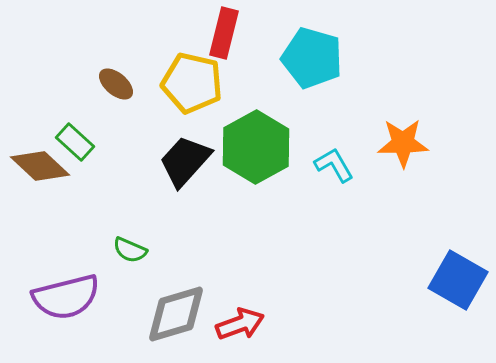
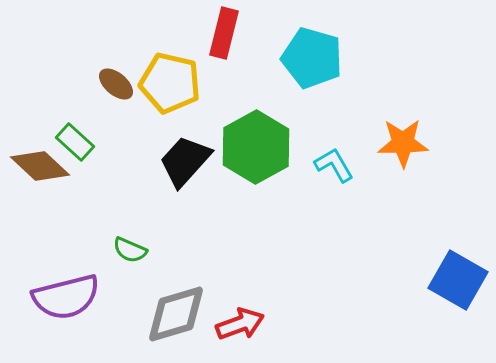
yellow pentagon: moved 22 px left
